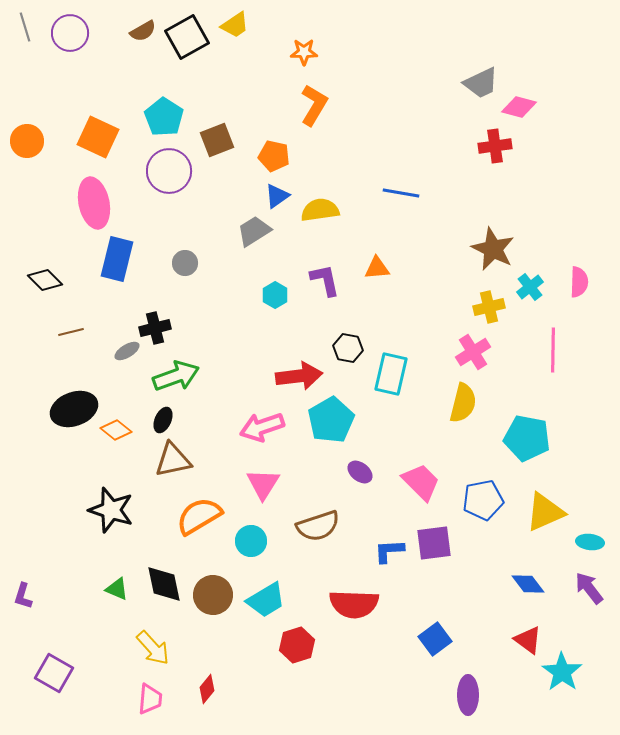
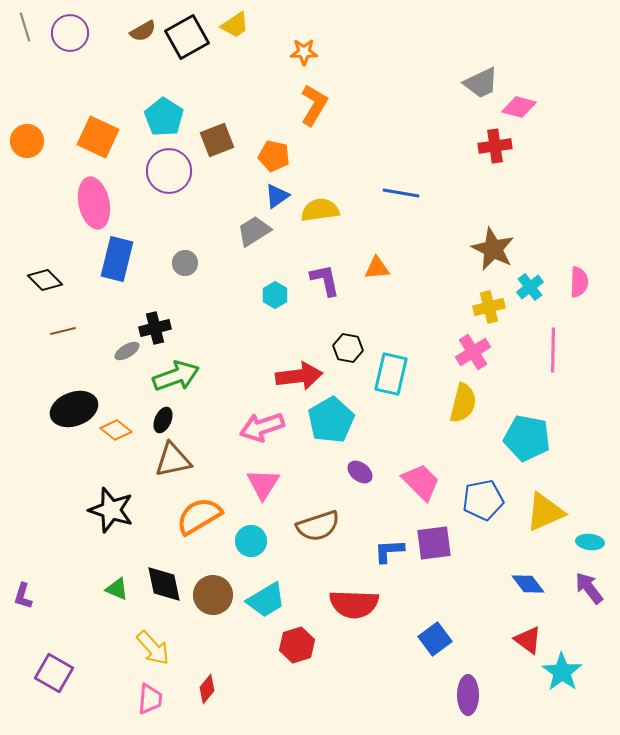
brown line at (71, 332): moved 8 px left, 1 px up
